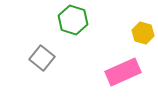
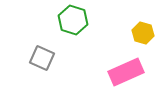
gray square: rotated 15 degrees counterclockwise
pink rectangle: moved 3 px right
